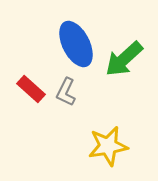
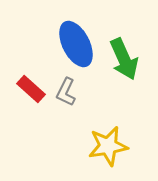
green arrow: rotated 72 degrees counterclockwise
